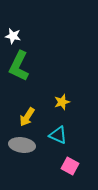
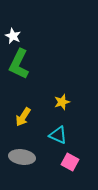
white star: rotated 14 degrees clockwise
green L-shape: moved 2 px up
yellow arrow: moved 4 px left
gray ellipse: moved 12 px down
pink square: moved 4 px up
